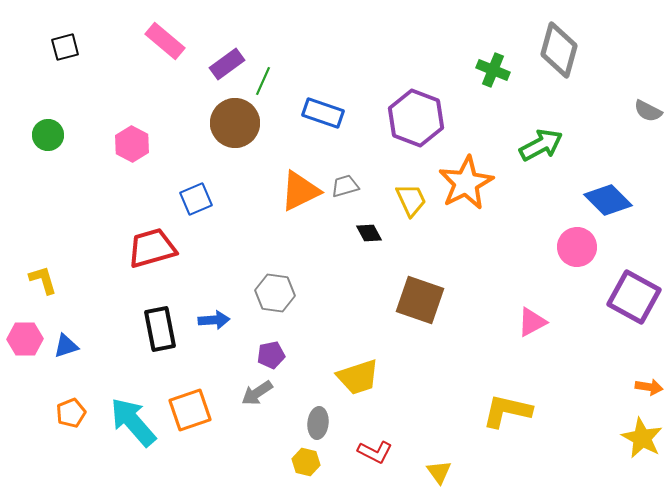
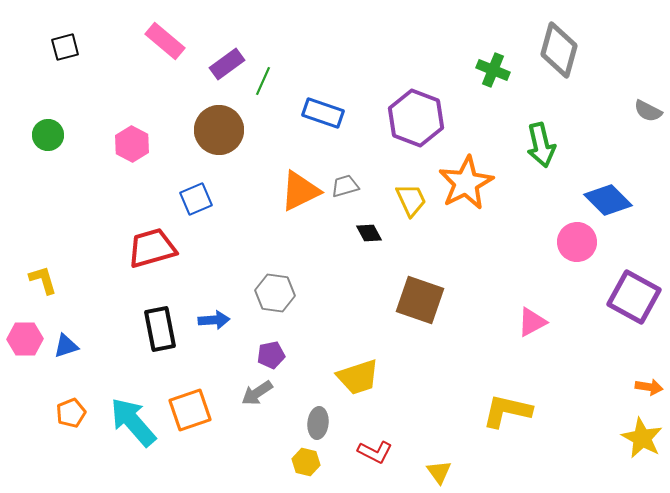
brown circle at (235, 123): moved 16 px left, 7 px down
green arrow at (541, 145): rotated 105 degrees clockwise
pink circle at (577, 247): moved 5 px up
